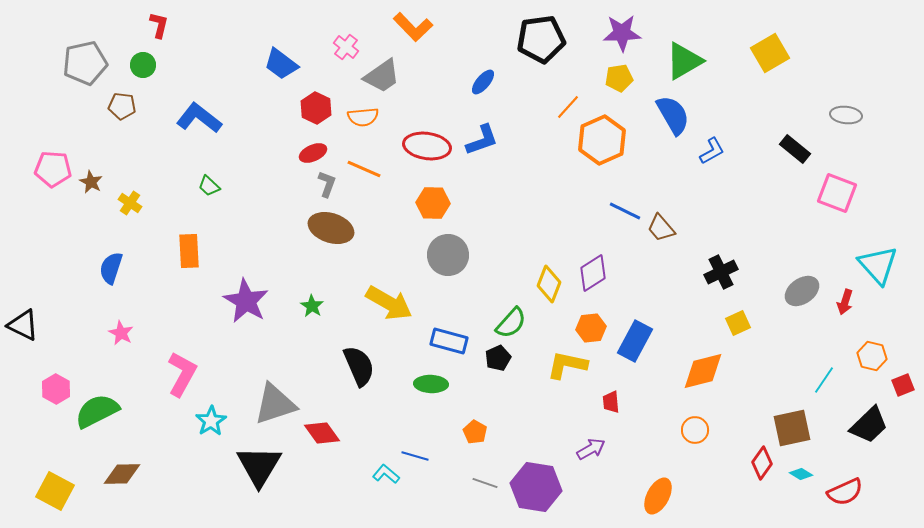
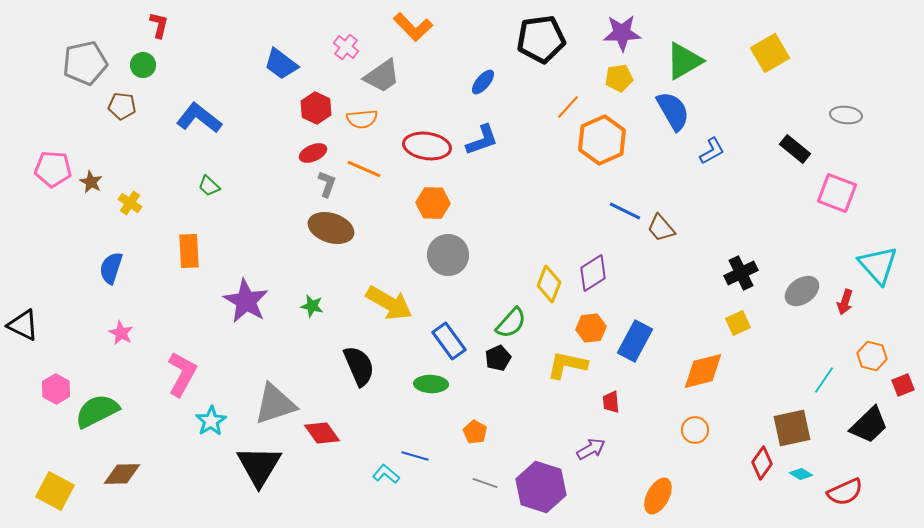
blue semicircle at (673, 115): moved 4 px up
orange semicircle at (363, 117): moved 1 px left, 2 px down
black cross at (721, 272): moved 20 px right, 1 px down
green star at (312, 306): rotated 20 degrees counterclockwise
blue rectangle at (449, 341): rotated 39 degrees clockwise
purple hexagon at (536, 487): moved 5 px right; rotated 9 degrees clockwise
